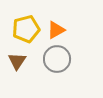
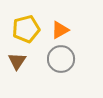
orange triangle: moved 4 px right
gray circle: moved 4 px right
